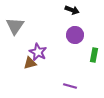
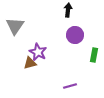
black arrow: moved 4 px left; rotated 104 degrees counterclockwise
purple line: rotated 32 degrees counterclockwise
